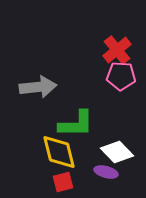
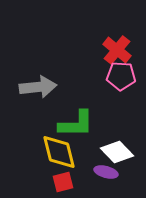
red cross: rotated 12 degrees counterclockwise
